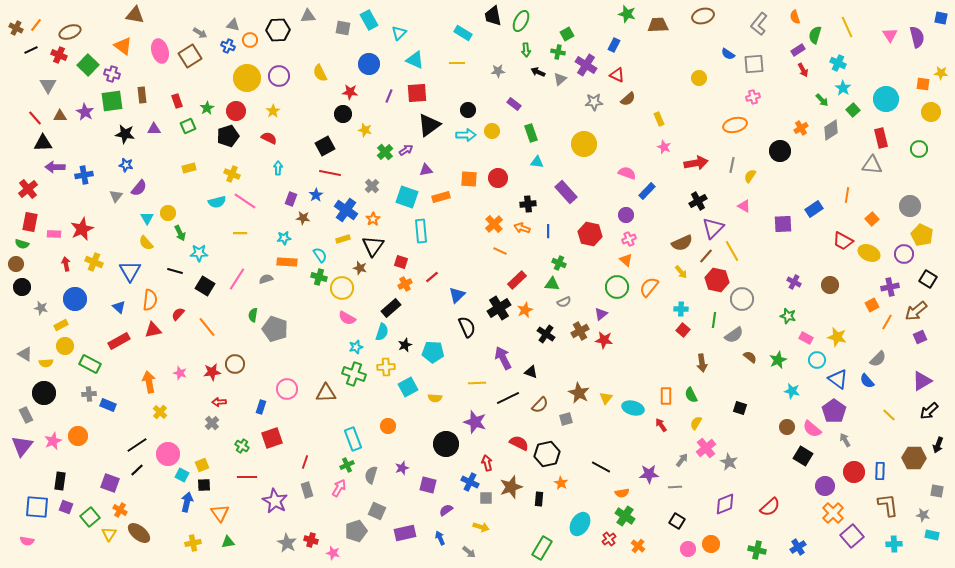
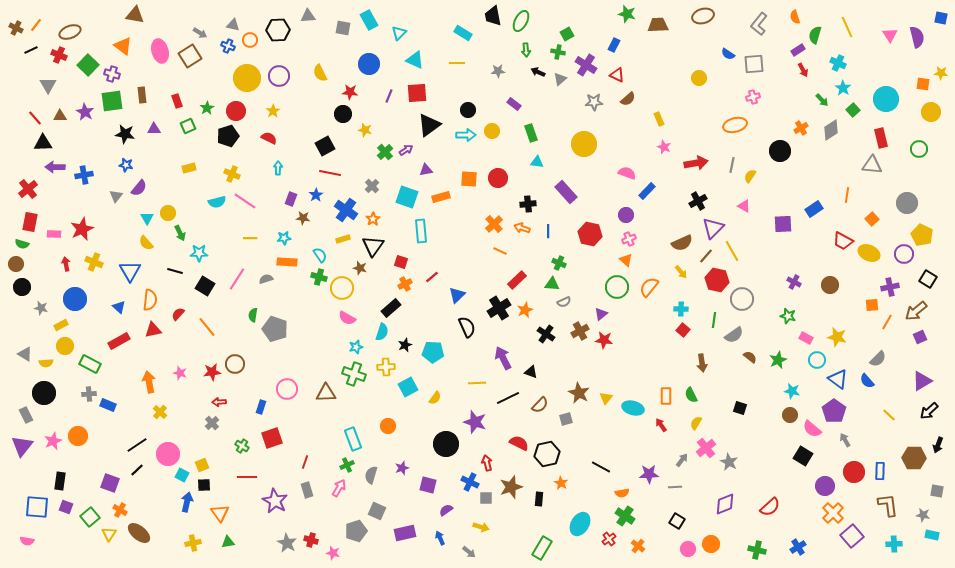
gray circle at (910, 206): moved 3 px left, 3 px up
yellow line at (240, 233): moved 10 px right, 5 px down
orange square at (872, 305): rotated 24 degrees clockwise
yellow semicircle at (435, 398): rotated 56 degrees counterclockwise
brown circle at (787, 427): moved 3 px right, 12 px up
